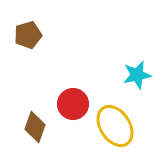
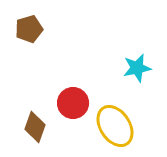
brown pentagon: moved 1 px right, 6 px up
cyan star: moved 7 px up
red circle: moved 1 px up
